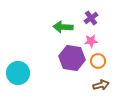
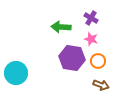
purple cross: rotated 24 degrees counterclockwise
green arrow: moved 2 px left
pink star: moved 2 px up; rotated 24 degrees clockwise
cyan circle: moved 2 px left
brown arrow: rotated 35 degrees clockwise
